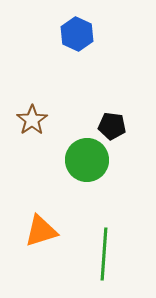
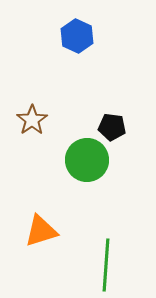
blue hexagon: moved 2 px down
black pentagon: moved 1 px down
green line: moved 2 px right, 11 px down
